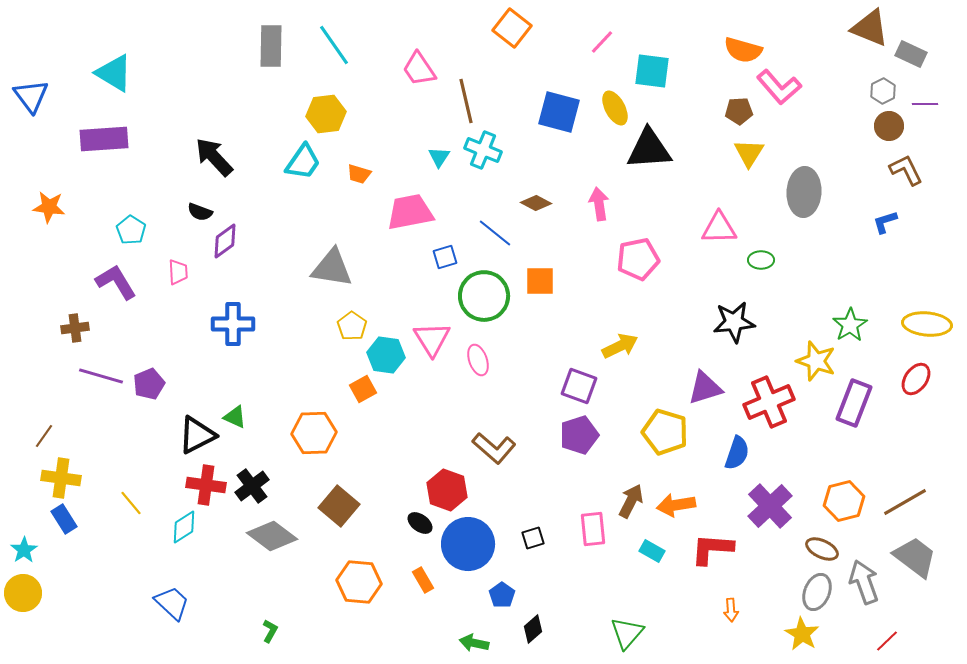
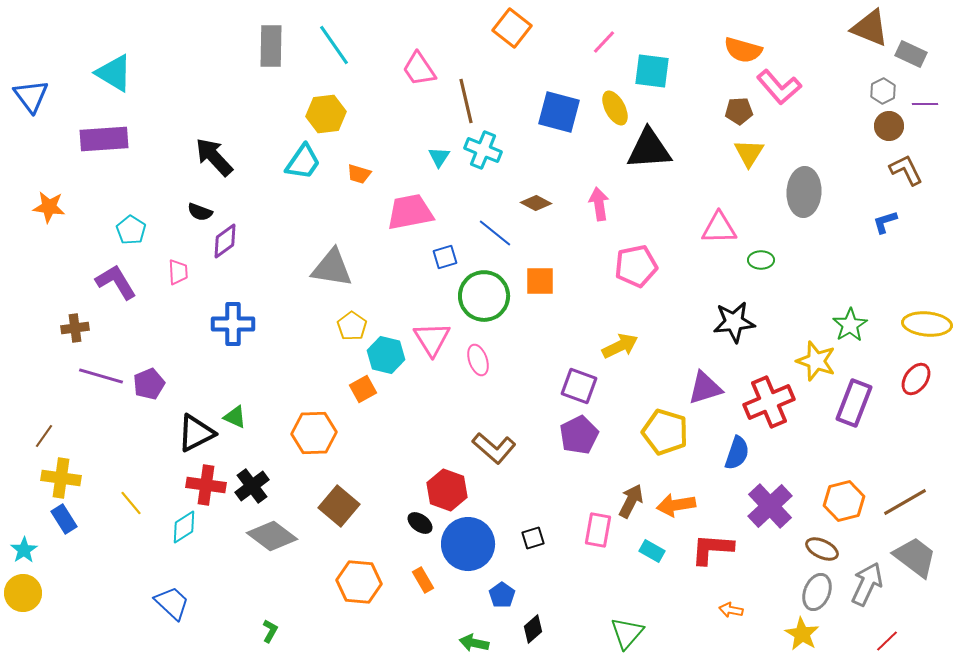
pink line at (602, 42): moved 2 px right
pink pentagon at (638, 259): moved 2 px left, 7 px down
cyan hexagon at (386, 355): rotated 6 degrees clockwise
black triangle at (197, 435): moved 1 px left, 2 px up
purple pentagon at (579, 435): rotated 9 degrees counterclockwise
pink rectangle at (593, 529): moved 5 px right, 1 px down; rotated 16 degrees clockwise
gray arrow at (864, 582): moved 3 px right, 2 px down; rotated 45 degrees clockwise
orange arrow at (731, 610): rotated 105 degrees clockwise
